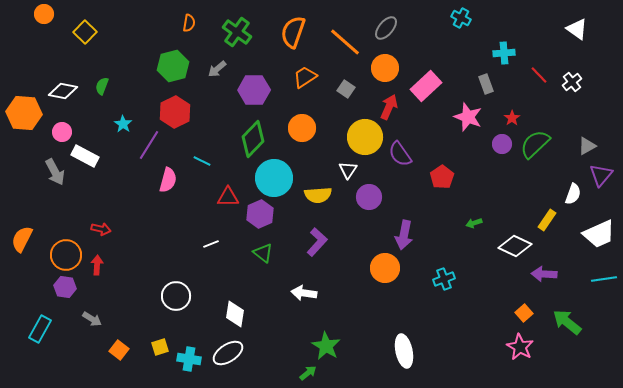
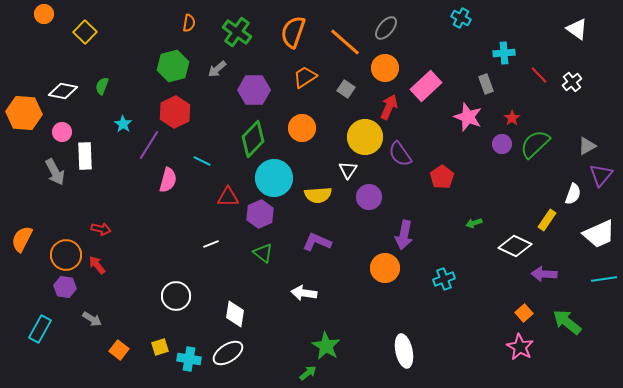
white rectangle at (85, 156): rotated 60 degrees clockwise
purple L-shape at (317, 242): rotated 108 degrees counterclockwise
red arrow at (97, 265): rotated 42 degrees counterclockwise
